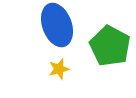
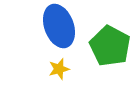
blue ellipse: moved 2 px right, 1 px down
